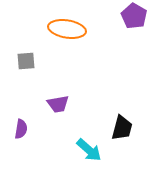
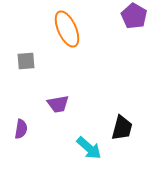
orange ellipse: rotated 57 degrees clockwise
cyan arrow: moved 2 px up
